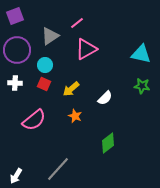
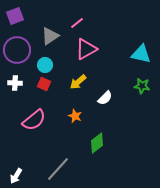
yellow arrow: moved 7 px right, 7 px up
green diamond: moved 11 px left
